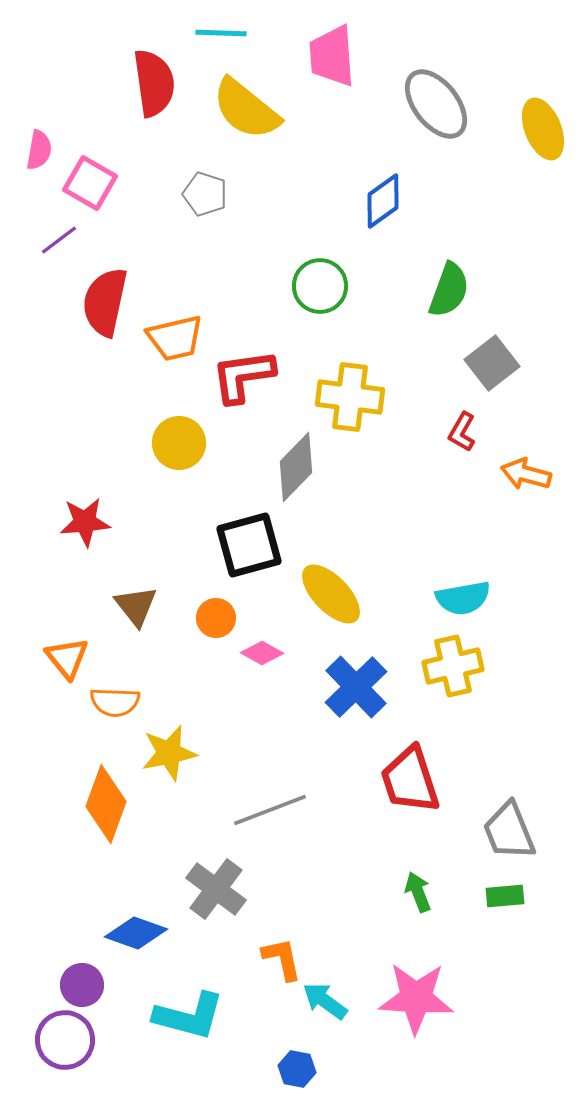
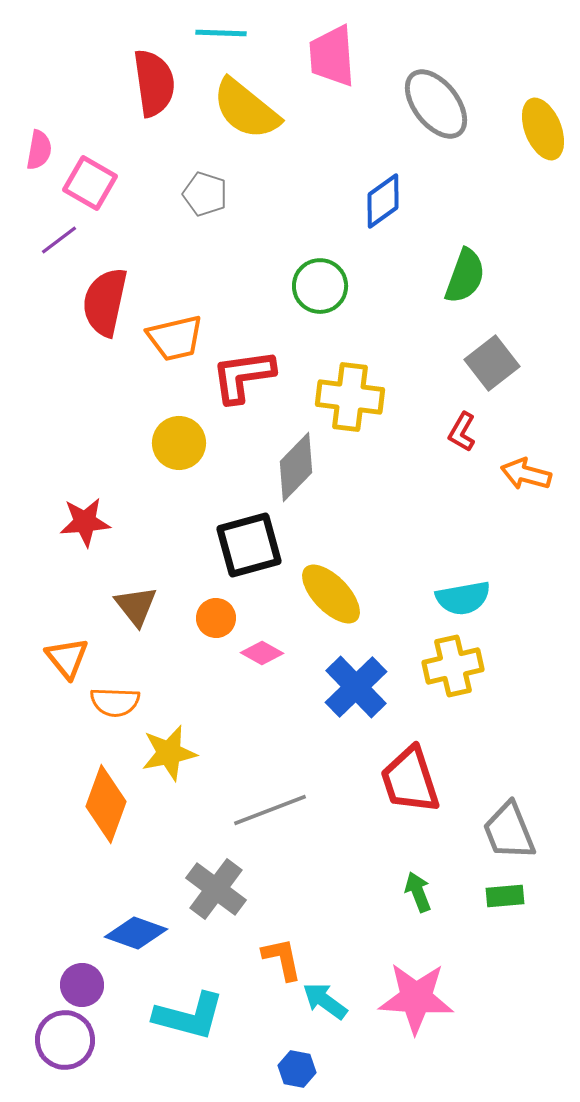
green semicircle at (449, 290): moved 16 px right, 14 px up
